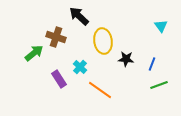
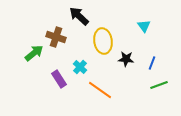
cyan triangle: moved 17 px left
blue line: moved 1 px up
